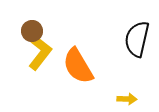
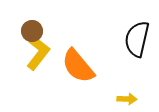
yellow L-shape: moved 2 px left
orange semicircle: rotated 9 degrees counterclockwise
